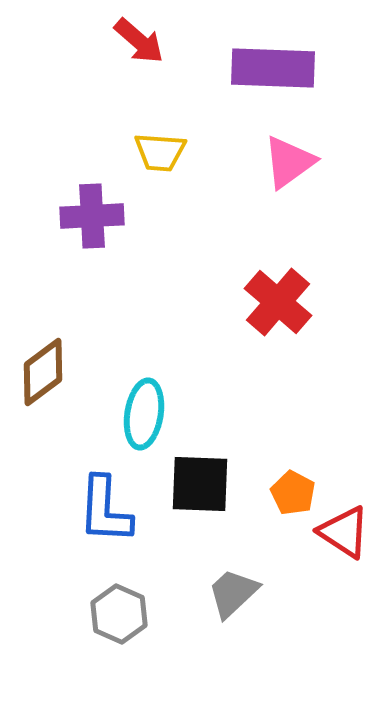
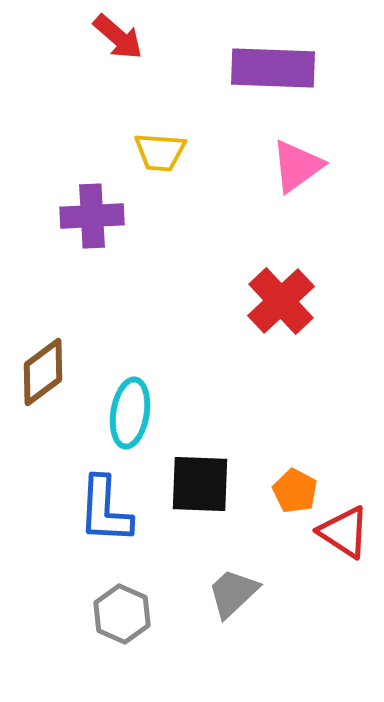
red arrow: moved 21 px left, 4 px up
pink triangle: moved 8 px right, 4 px down
red cross: moved 3 px right, 1 px up; rotated 6 degrees clockwise
cyan ellipse: moved 14 px left, 1 px up
orange pentagon: moved 2 px right, 2 px up
gray hexagon: moved 3 px right
